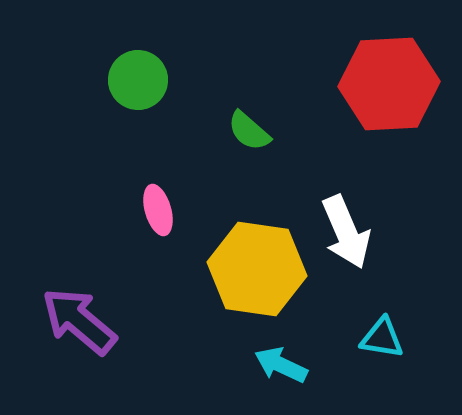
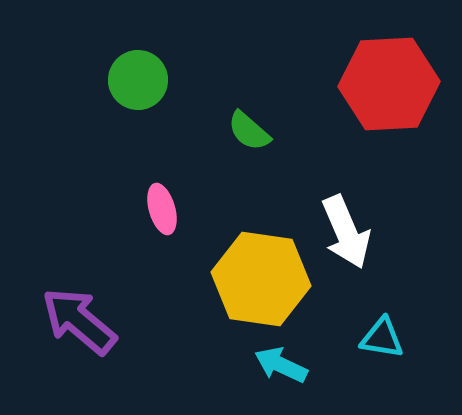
pink ellipse: moved 4 px right, 1 px up
yellow hexagon: moved 4 px right, 10 px down
